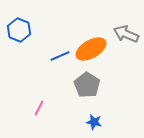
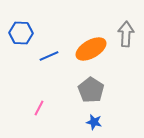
blue hexagon: moved 2 px right, 3 px down; rotated 20 degrees counterclockwise
gray arrow: rotated 70 degrees clockwise
blue line: moved 11 px left
gray pentagon: moved 4 px right, 5 px down
